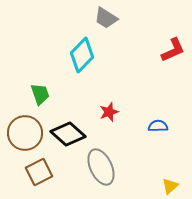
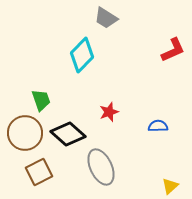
green trapezoid: moved 1 px right, 6 px down
